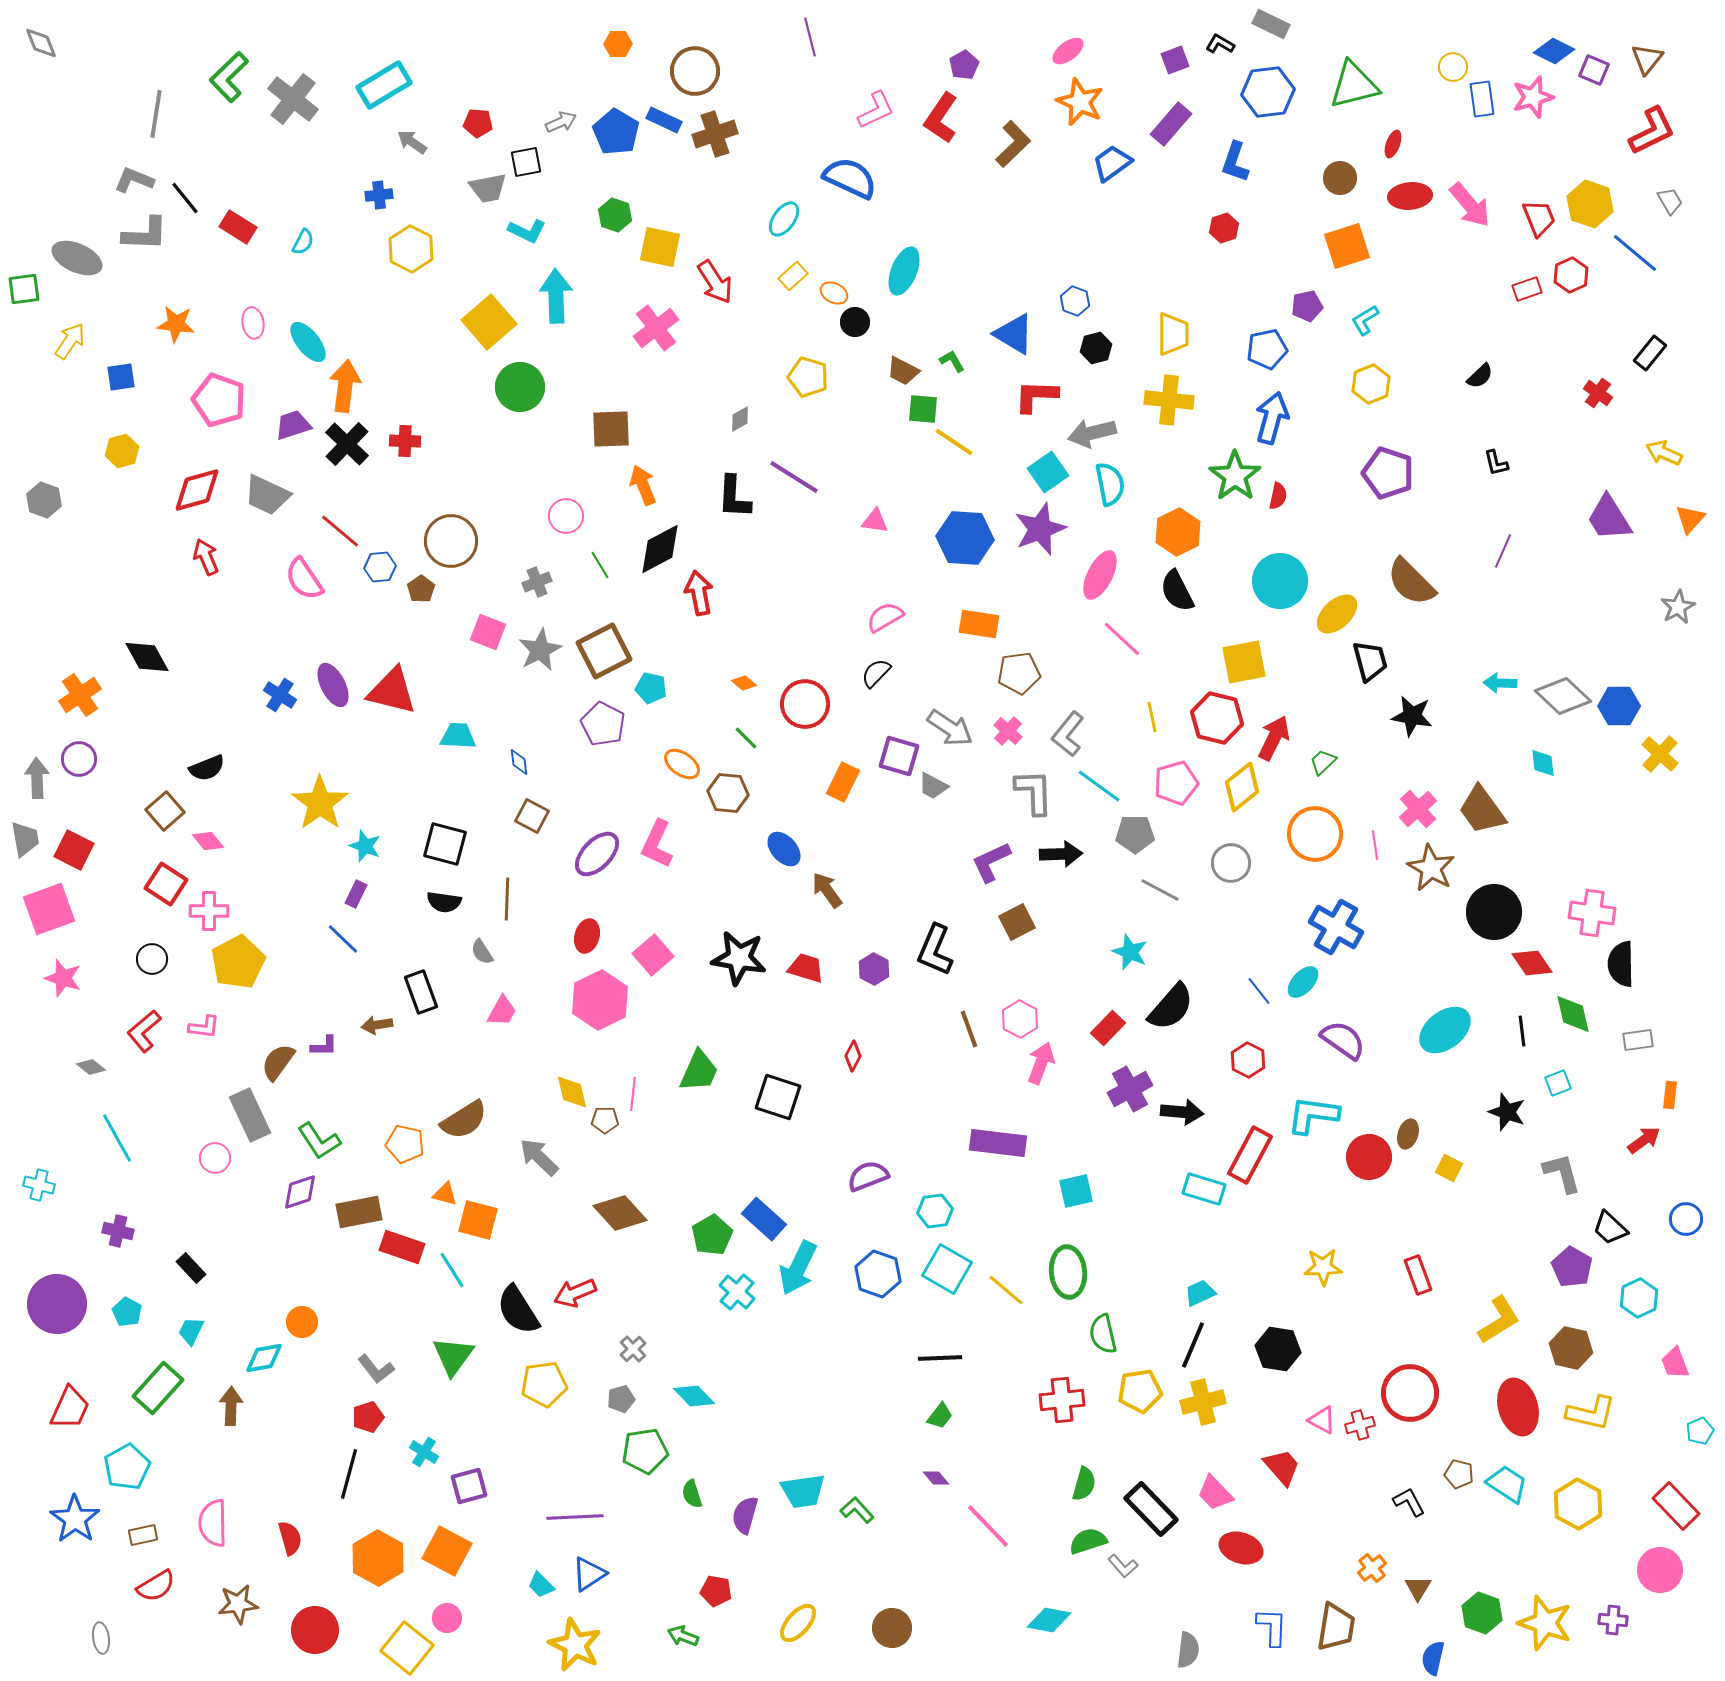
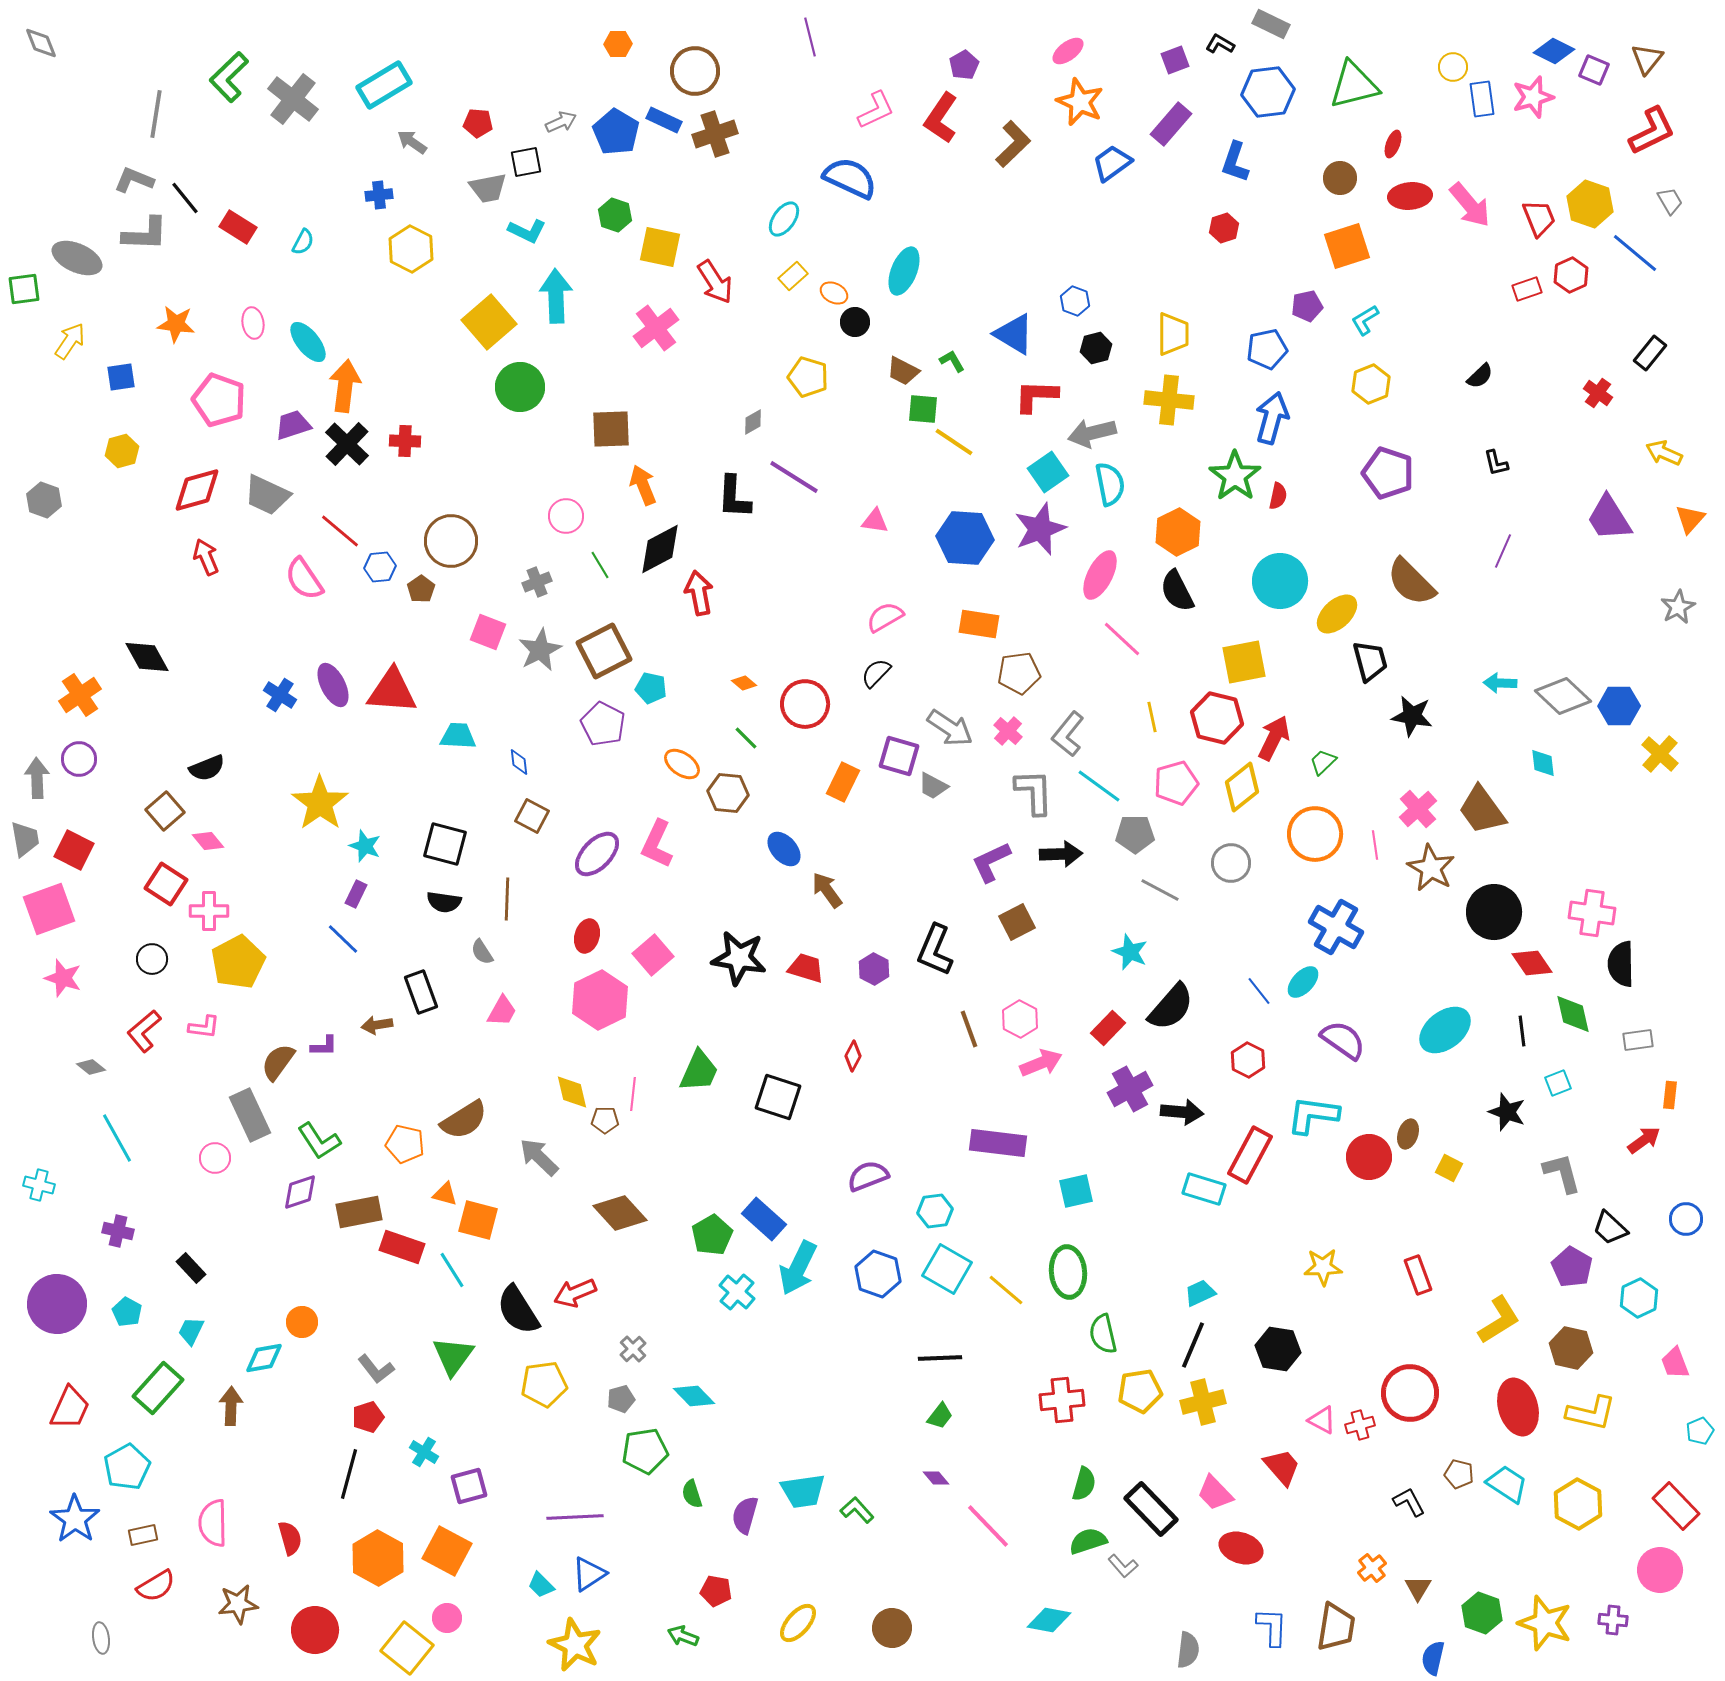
gray diamond at (740, 419): moved 13 px right, 3 px down
red triangle at (392, 691): rotated 10 degrees counterclockwise
pink arrow at (1041, 1063): rotated 48 degrees clockwise
